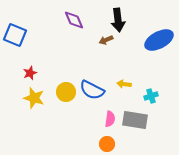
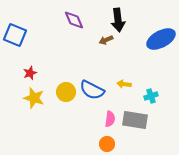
blue ellipse: moved 2 px right, 1 px up
